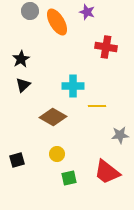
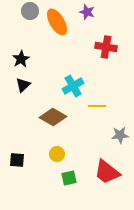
cyan cross: rotated 30 degrees counterclockwise
black square: rotated 21 degrees clockwise
